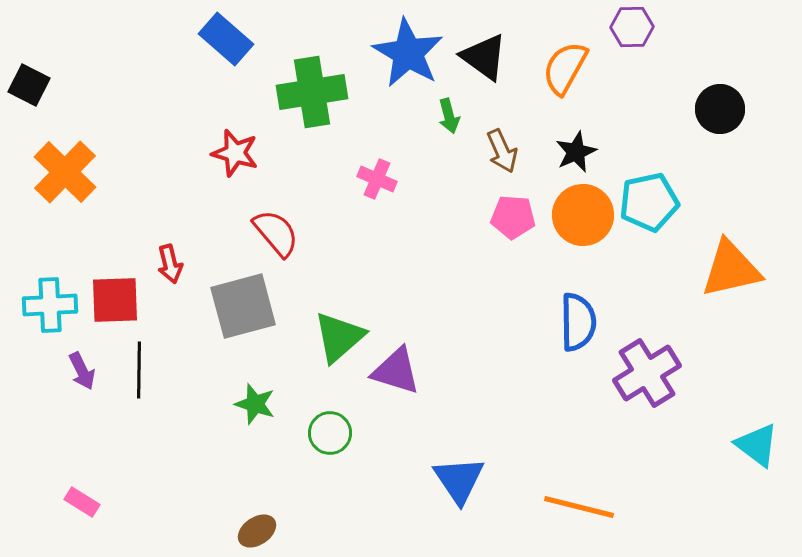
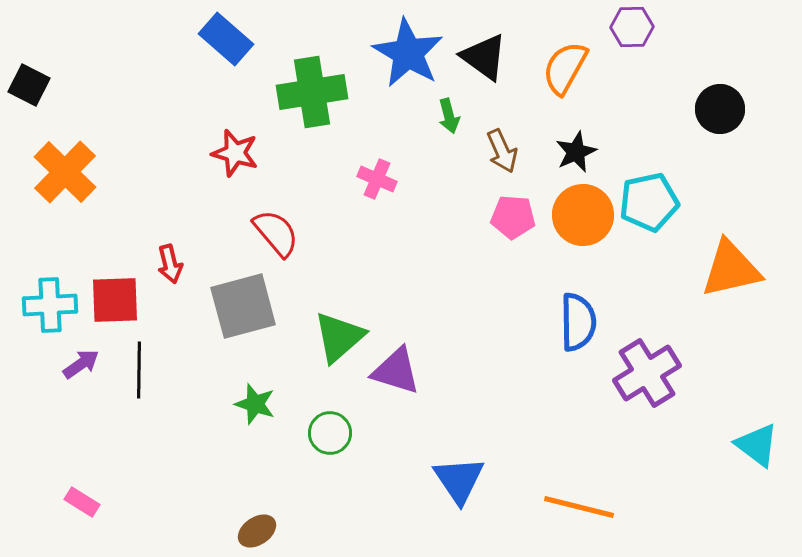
purple arrow: moved 1 px left, 7 px up; rotated 99 degrees counterclockwise
